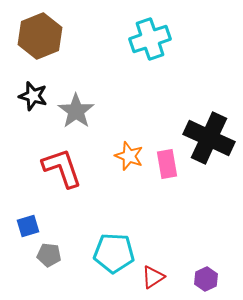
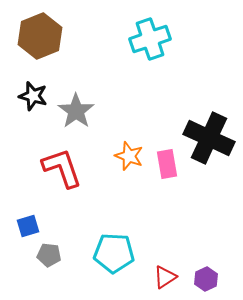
red triangle: moved 12 px right
